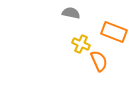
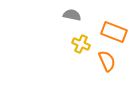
gray semicircle: moved 1 px right, 2 px down
orange semicircle: moved 8 px right
